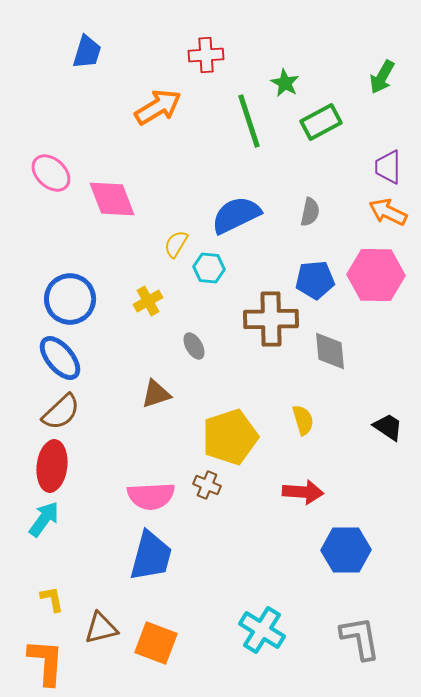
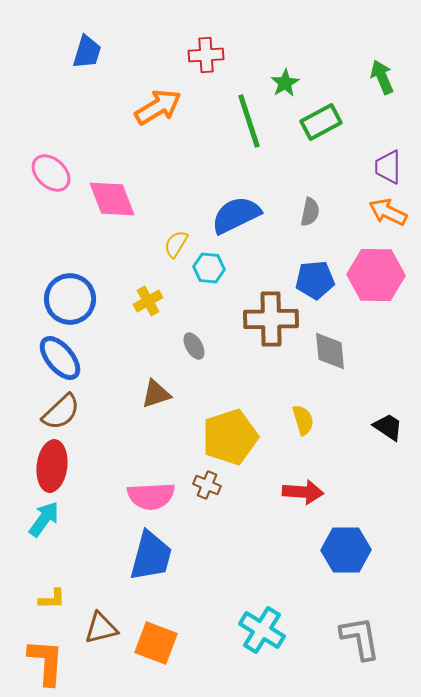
green arrow at (382, 77): rotated 128 degrees clockwise
green star at (285, 83): rotated 12 degrees clockwise
yellow L-shape at (52, 599): rotated 100 degrees clockwise
